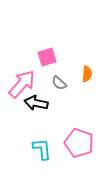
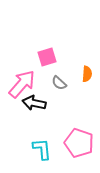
black arrow: moved 2 px left
